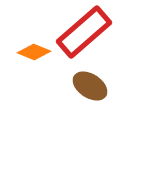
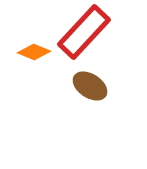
red rectangle: rotated 6 degrees counterclockwise
